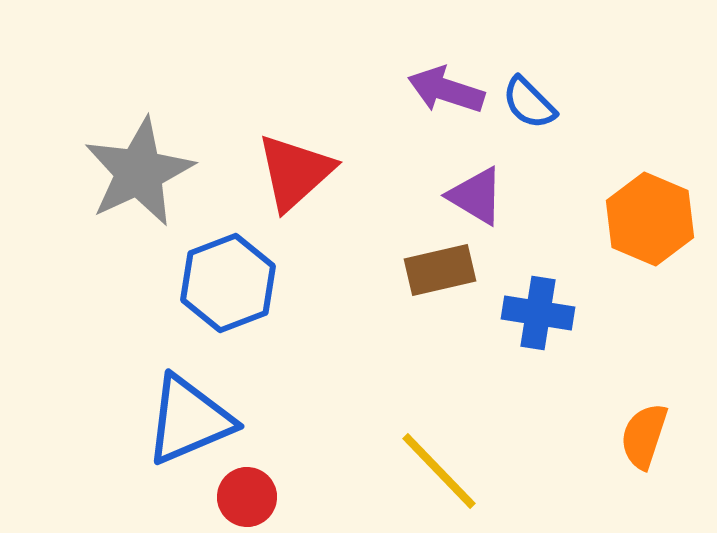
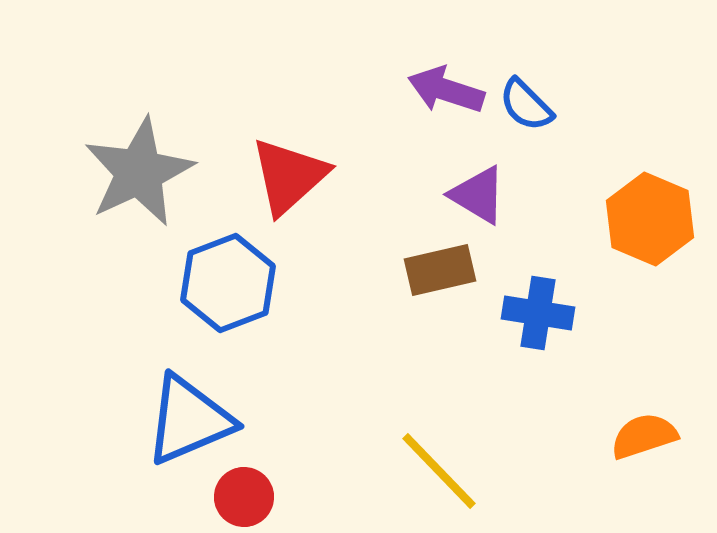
blue semicircle: moved 3 px left, 2 px down
red triangle: moved 6 px left, 4 px down
purple triangle: moved 2 px right, 1 px up
orange semicircle: rotated 54 degrees clockwise
red circle: moved 3 px left
